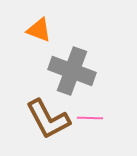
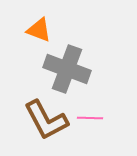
gray cross: moved 5 px left, 2 px up
brown L-shape: moved 2 px left, 1 px down
